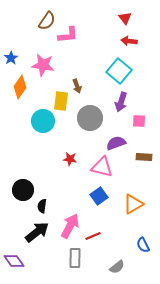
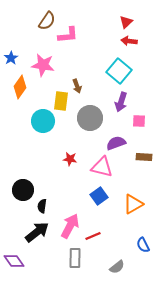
red triangle: moved 1 px right, 4 px down; rotated 24 degrees clockwise
